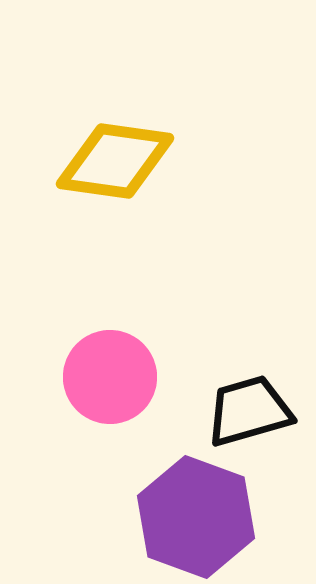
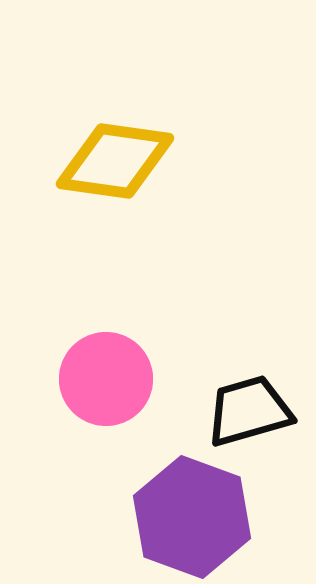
pink circle: moved 4 px left, 2 px down
purple hexagon: moved 4 px left
